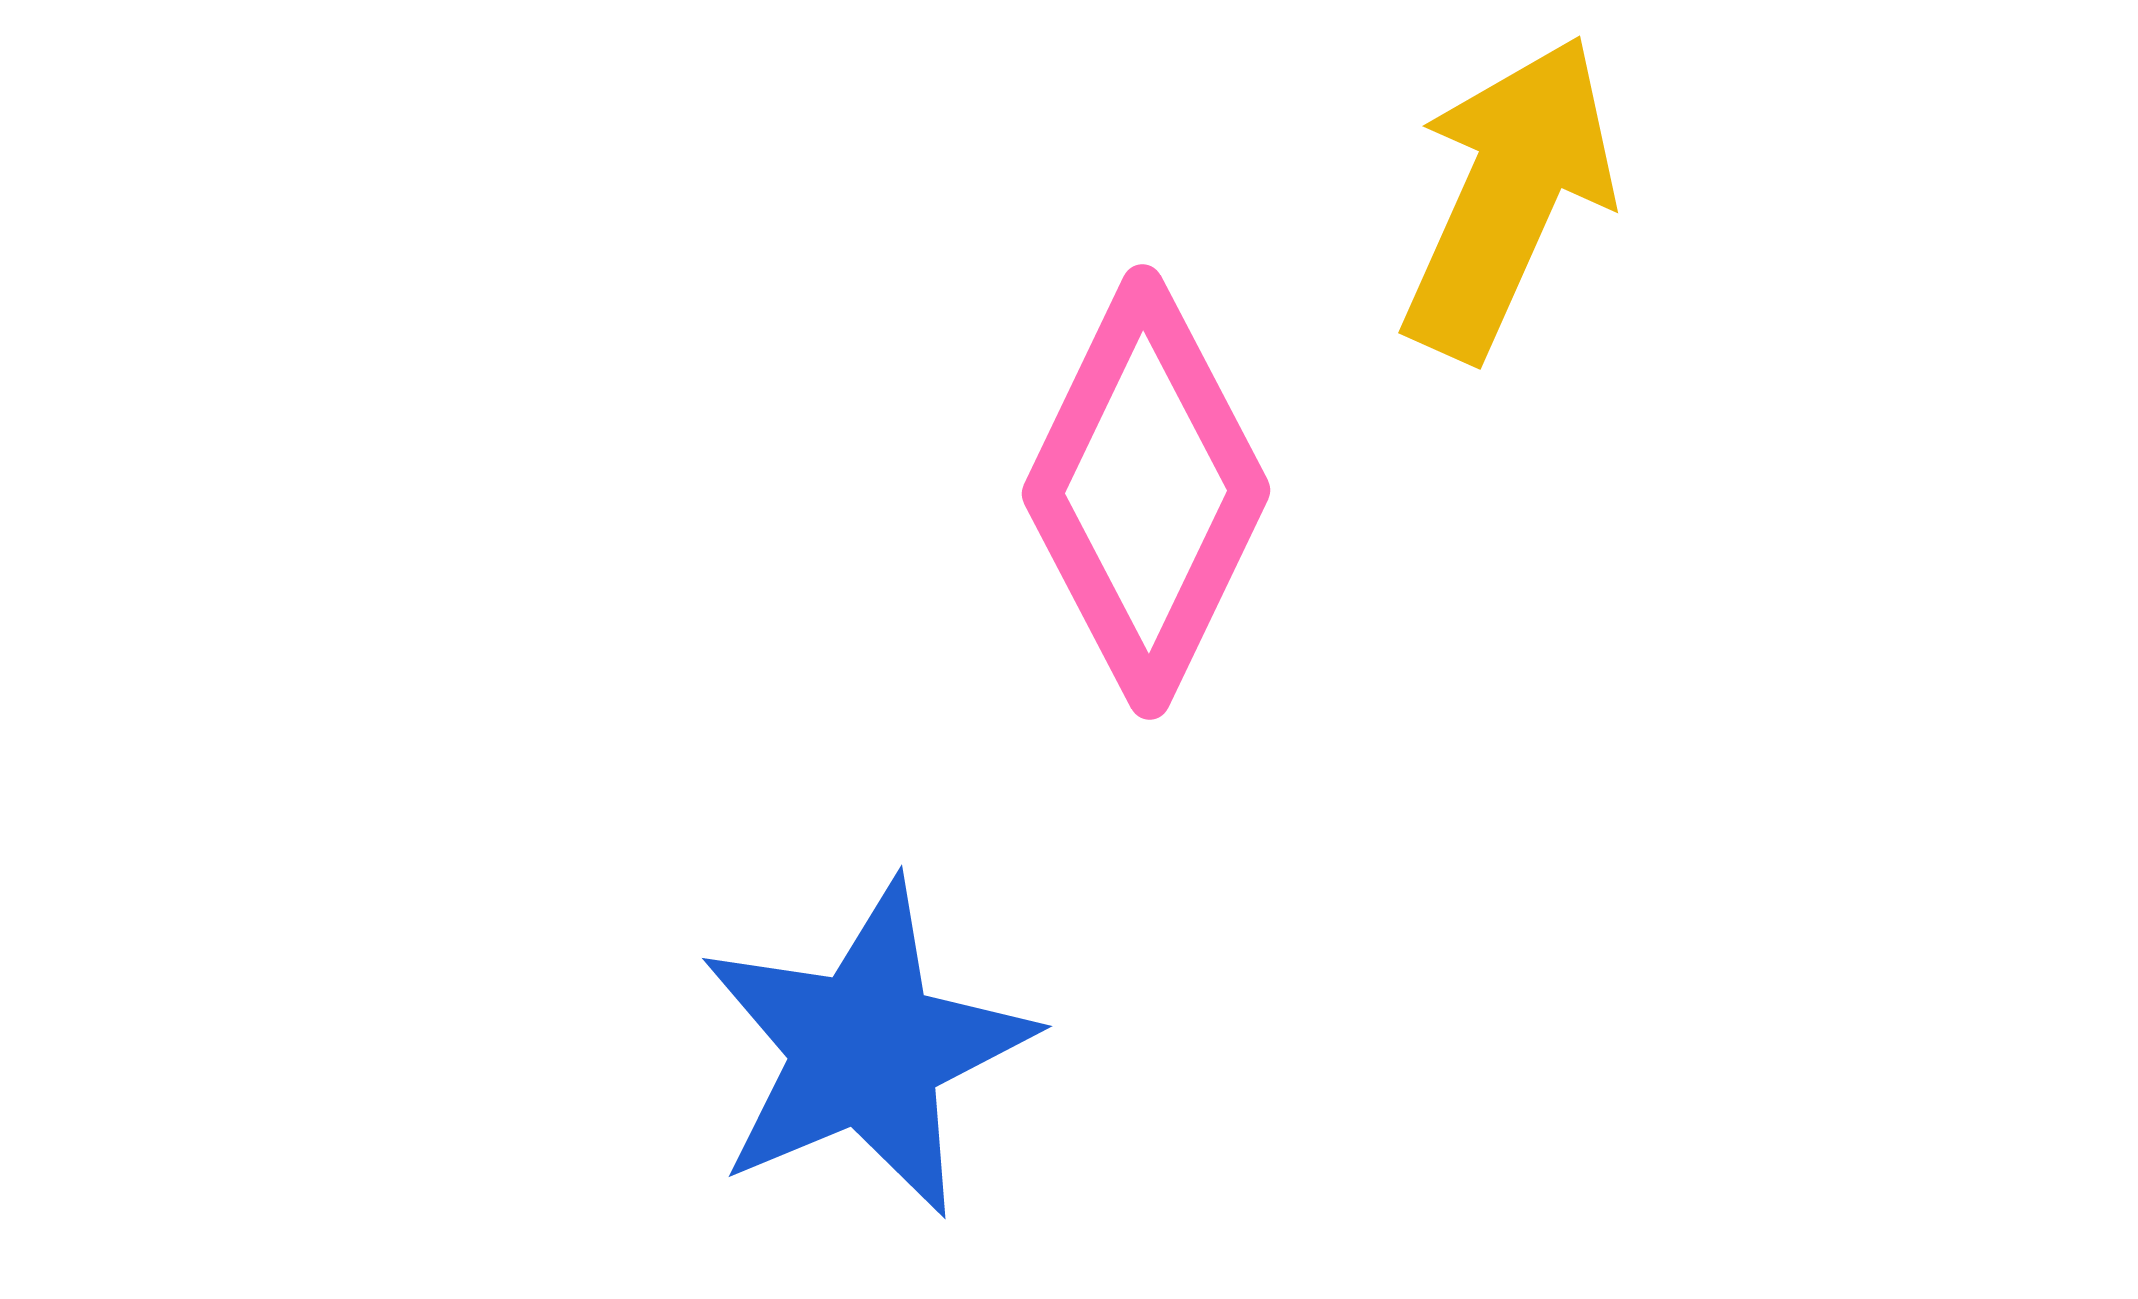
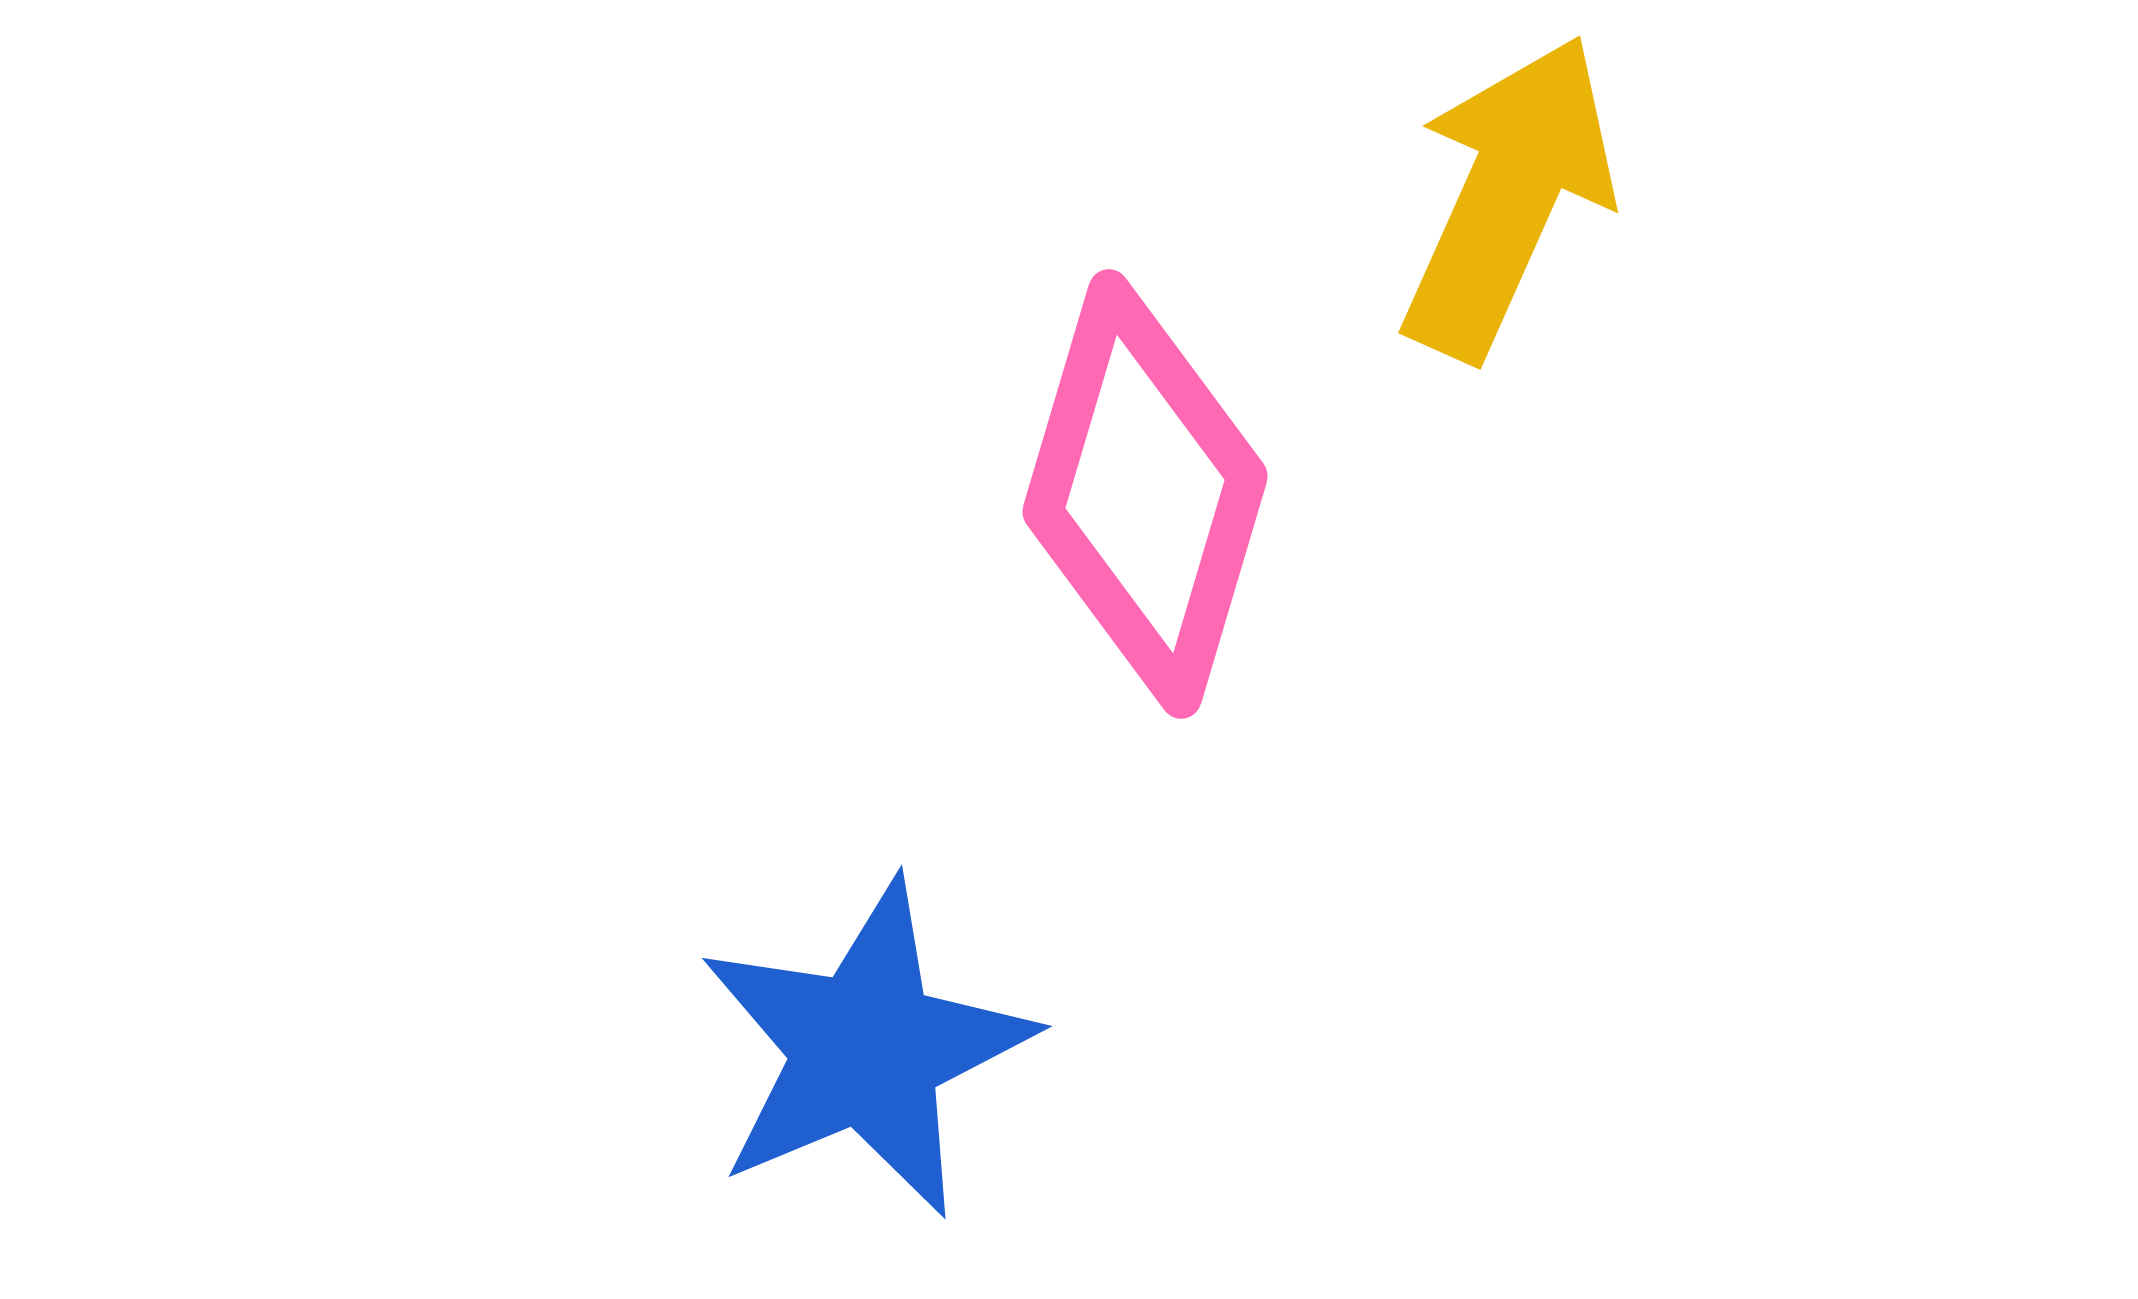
pink diamond: moved 1 px left, 2 px down; rotated 9 degrees counterclockwise
